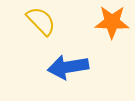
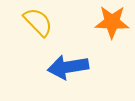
yellow semicircle: moved 3 px left, 1 px down
